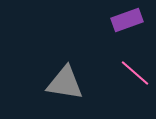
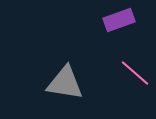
purple rectangle: moved 8 px left
